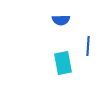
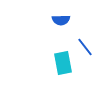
blue line: moved 3 px left, 1 px down; rotated 42 degrees counterclockwise
